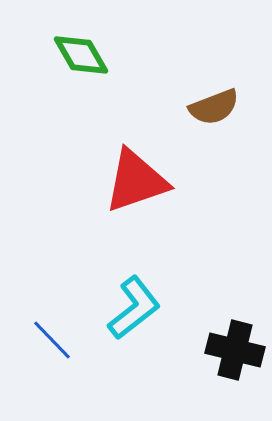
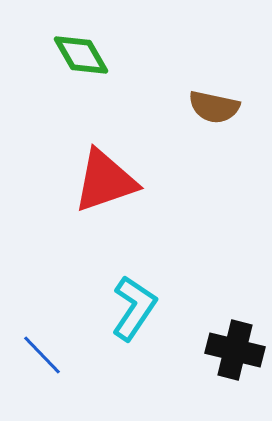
brown semicircle: rotated 33 degrees clockwise
red triangle: moved 31 px left
cyan L-shape: rotated 18 degrees counterclockwise
blue line: moved 10 px left, 15 px down
